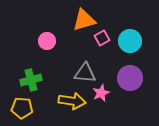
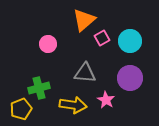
orange triangle: rotated 25 degrees counterclockwise
pink circle: moved 1 px right, 3 px down
green cross: moved 8 px right, 8 px down
pink star: moved 5 px right, 7 px down; rotated 18 degrees counterclockwise
yellow arrow: moved 1 px right, 4 px down
yellow pentagon: moved 1 px left, 1 px down; rotated 25 degrees counterclockwise
